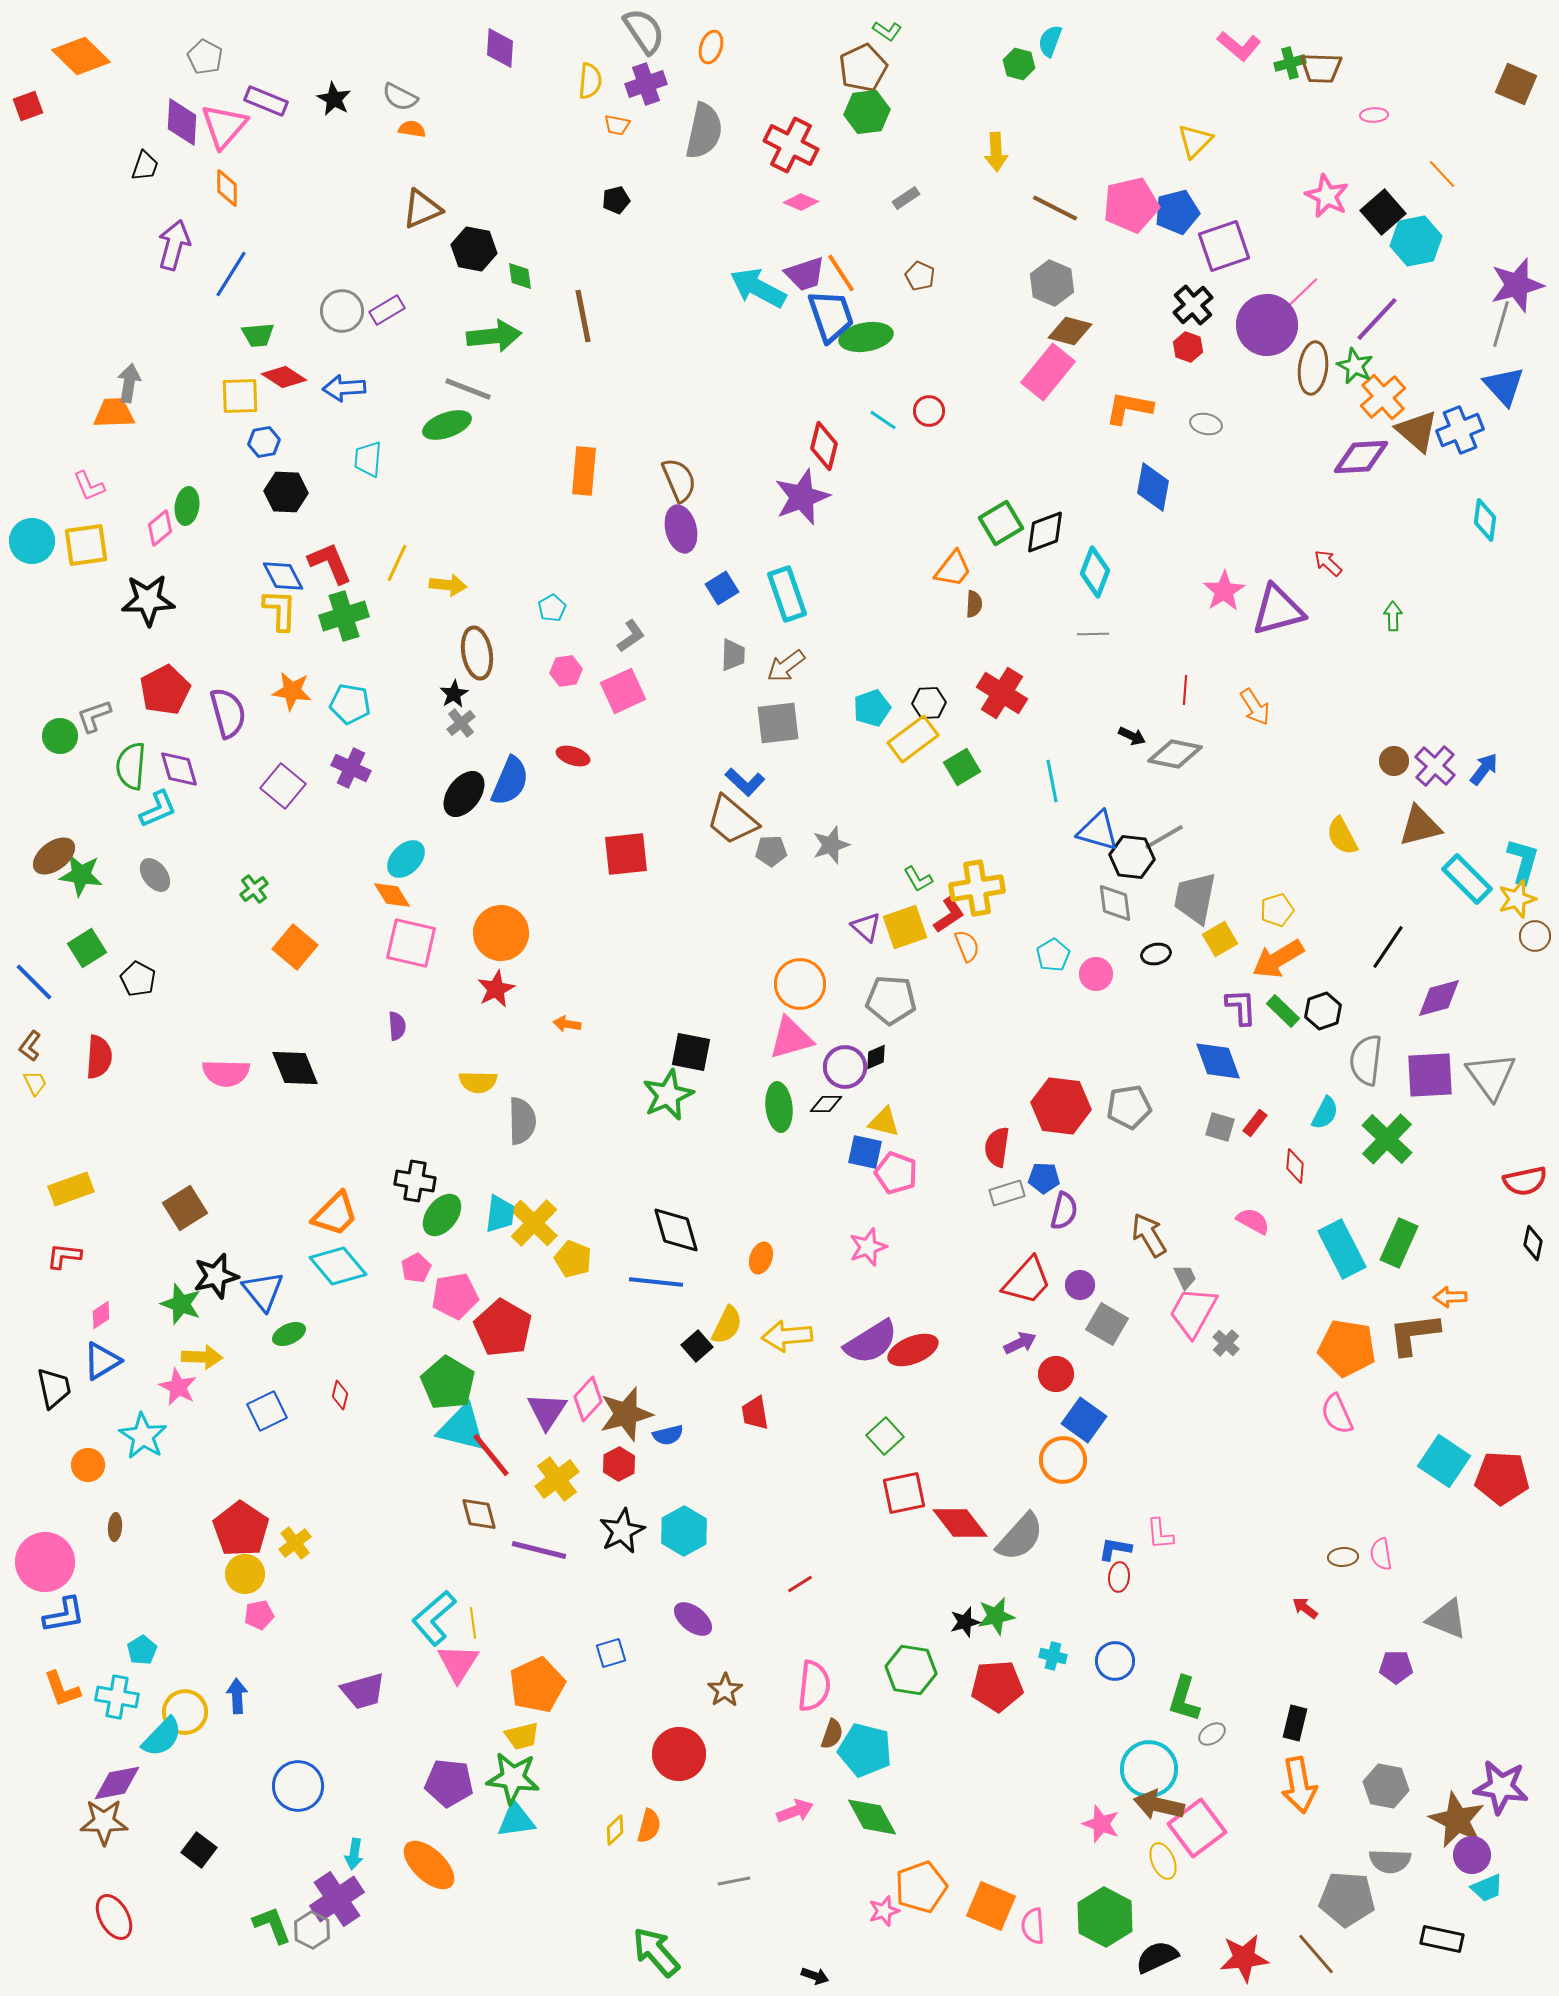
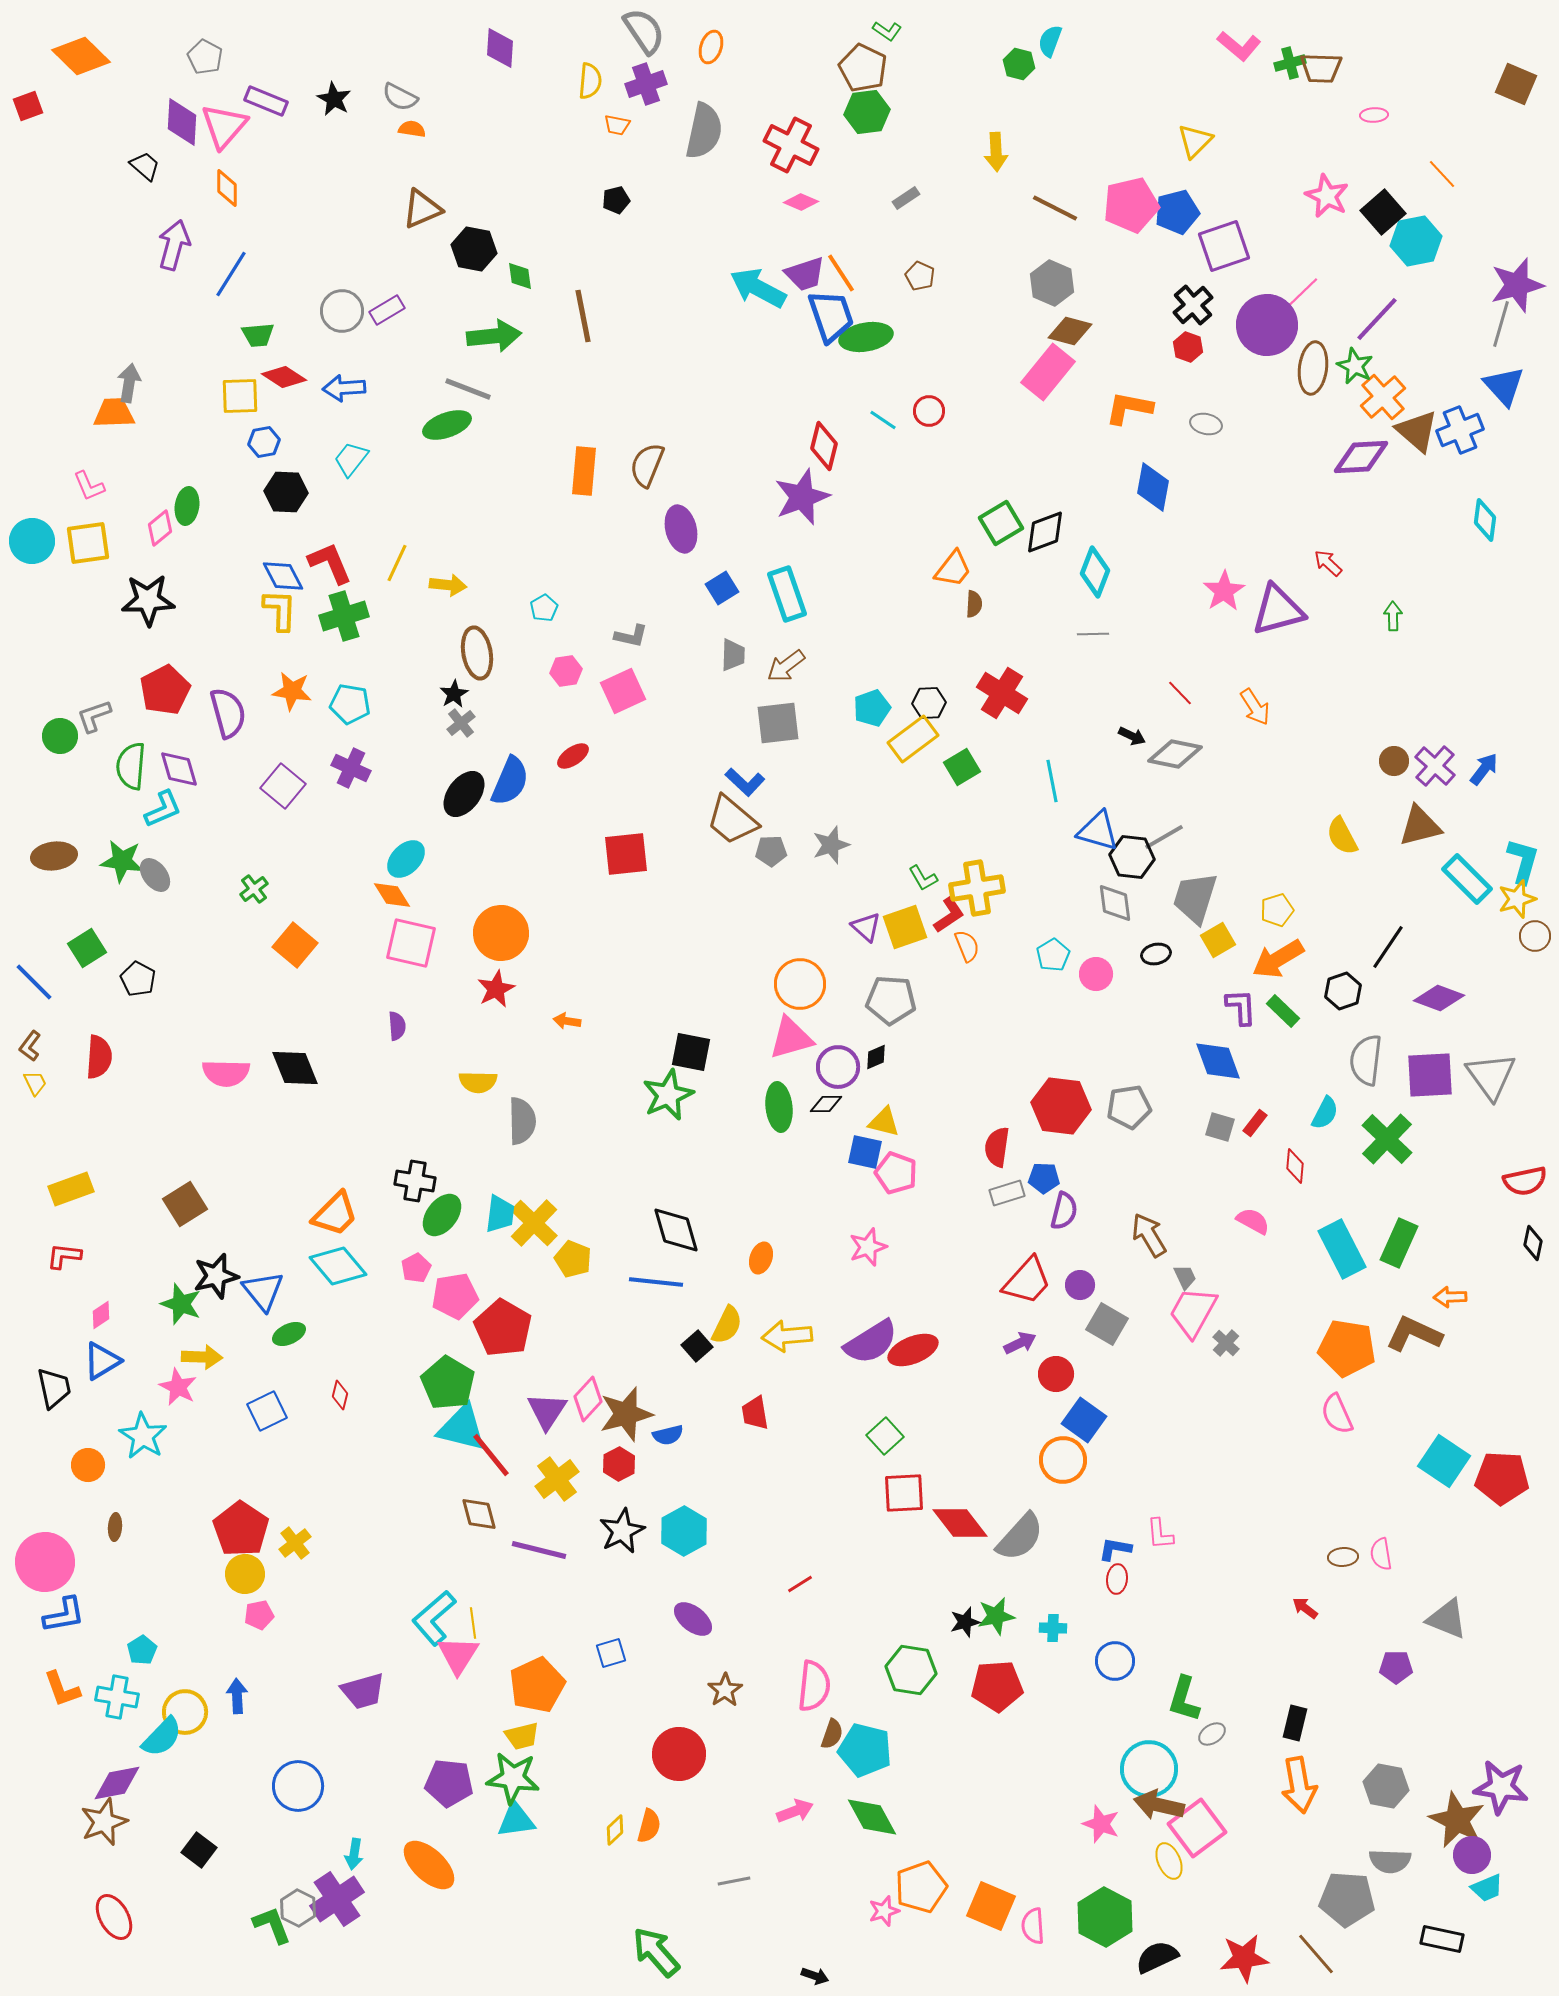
brown pentagon at (863, 68): rotated 21 degrees counterclockwise
black trapezoid at (145, 166): rotated 68 degrees counterclockwise
cyan trapezoid at (368, 459): moved 17 px left; rotated 33 degrees clockwise
brown semicircle at (679, 480): moved 32 px left, 15 px up; rotated 135 degrees counterclockwise
yellow square at (86, 545): moved 2 px right, 2 px up
cyan pentagon at (552, 608): moved 8 px left
gray L-shape at (631, 636): rotated 48 degrees clockwise
red line at (1185, 690): moved 5 px left, 3 px down; rotated 48 degrees counterclockwise
red ellipse at (573, 756): rotated 52 degrees counterclockwise
cyan L-shape at (158, 809): moved 5 px right
brown ellipse at (54, 856): rotated 30 degrees clockwise
green star at (81, 875): moved 41 px right, 14 px up
green L-shape at (918, 879): moved 5 px right, 1 px up
gray trapezoid at (1195, 898): rotated 6 degrees clockwise
yellow square at (1220, 939): moved 2 px left, 1 px down
orange square at (295, 947): moved 2 px up
purple diamond at (1439, 998): rotated 36 degrees clockwise
black hexagon at (1323, 1011): moved 20 px right, 20 px up
orange arrow at (567, 1024): moved 3 px up
purple circle at (845, 1067): moved 7 px left
brown square at (185, 1208): moved 4 px up
brown L-shape at (1414, 1334): rotated 32 degrees clockwise
red square at (904, 1493): rotated 9 degrees clockwise
red ellipse at (1119, 1577): moved 2 px left, 2 px down
cyan cross at (1053, 1656): moved 28 px up; rotated 12 degrees counterclockwise
pink triangle at (458, 1663): moved 8 px up
brown star at (104, 1822): rotated 21 degrees counterclockwise
yellow ellipse at (1163, 1861): moved 6 px right
gray hexagon at (312, 1930): moved 14 px left, 22 px up
